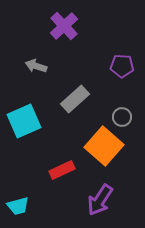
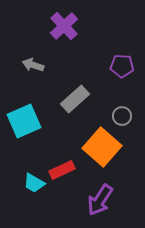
gray arrow: moved 3 px left, 1 px up
gray circle: moved 1 px up
orange square: moved 2 px left, 1 px down
cyan trapezoid: moved 16 px right, 23 px up; rotated 45 degrees clockwise
